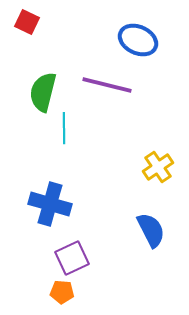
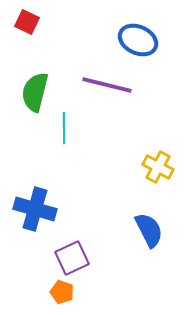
green semicircle: moved 8 px left
yellow cross: rotated 28 degrees counterclockwise
blue cross: moved 15 px left, 5 px down
blue semicircle: moved 2 px left
orange pentagon: rotated 15 degrees clockwise
